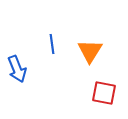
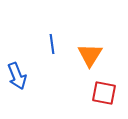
orange triangle: moved 4 px down
blue arrow: moved 7 px down
